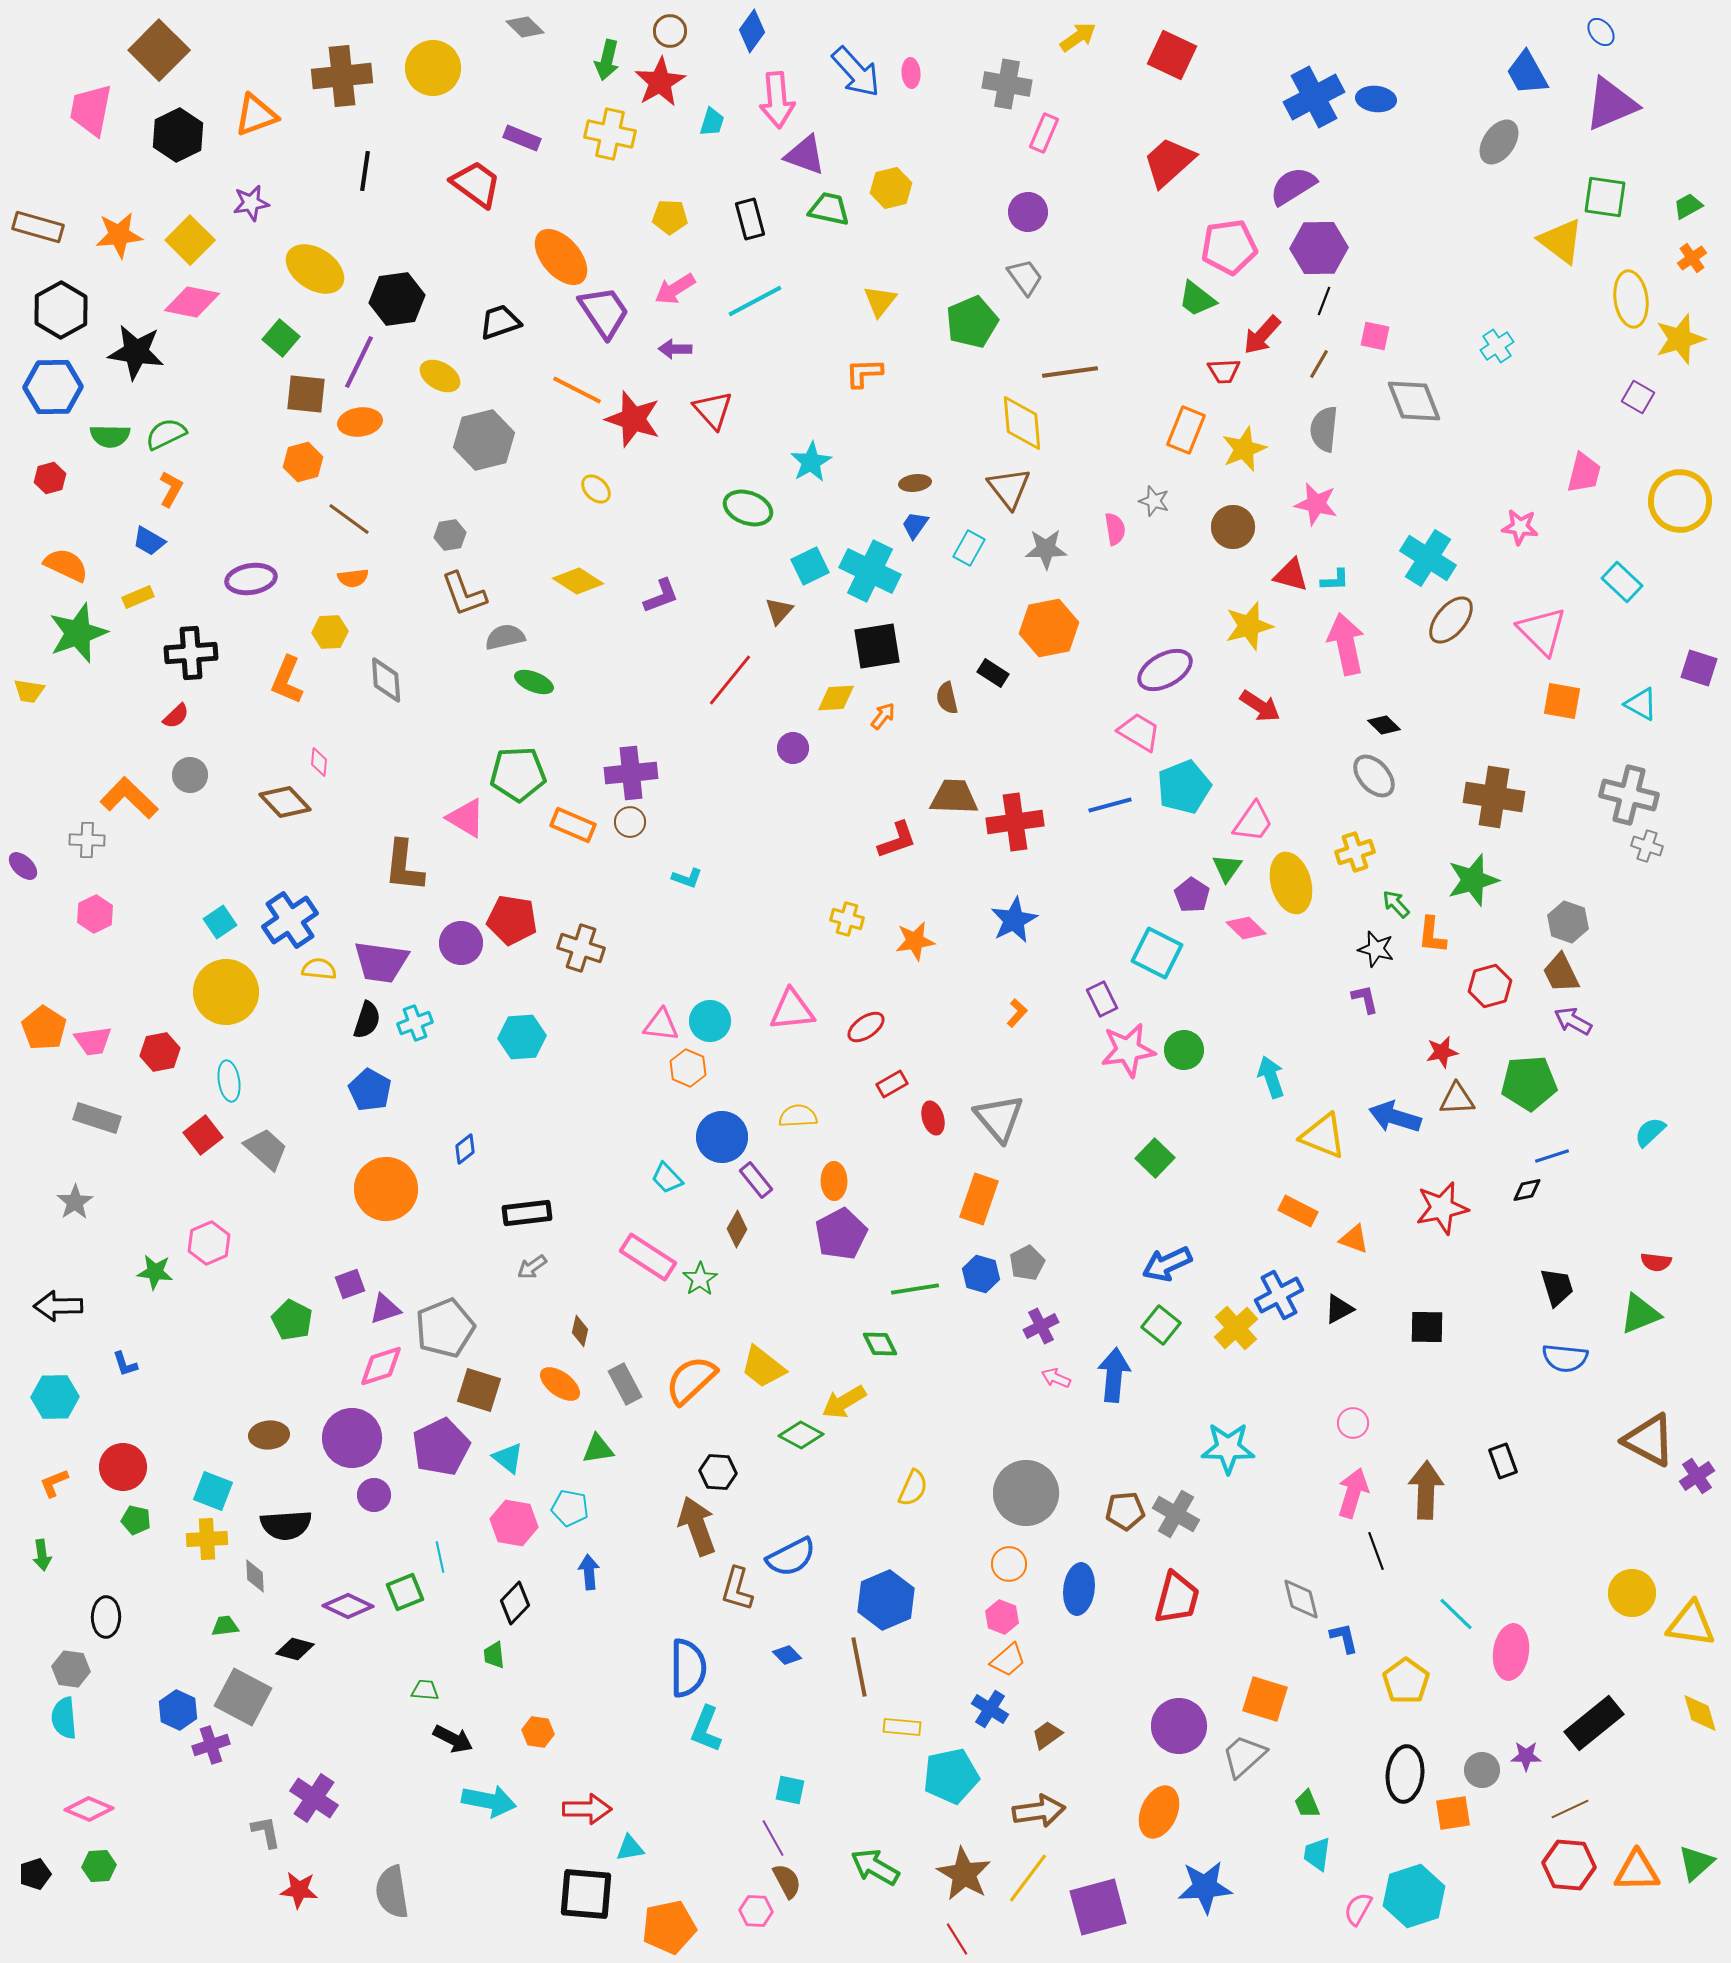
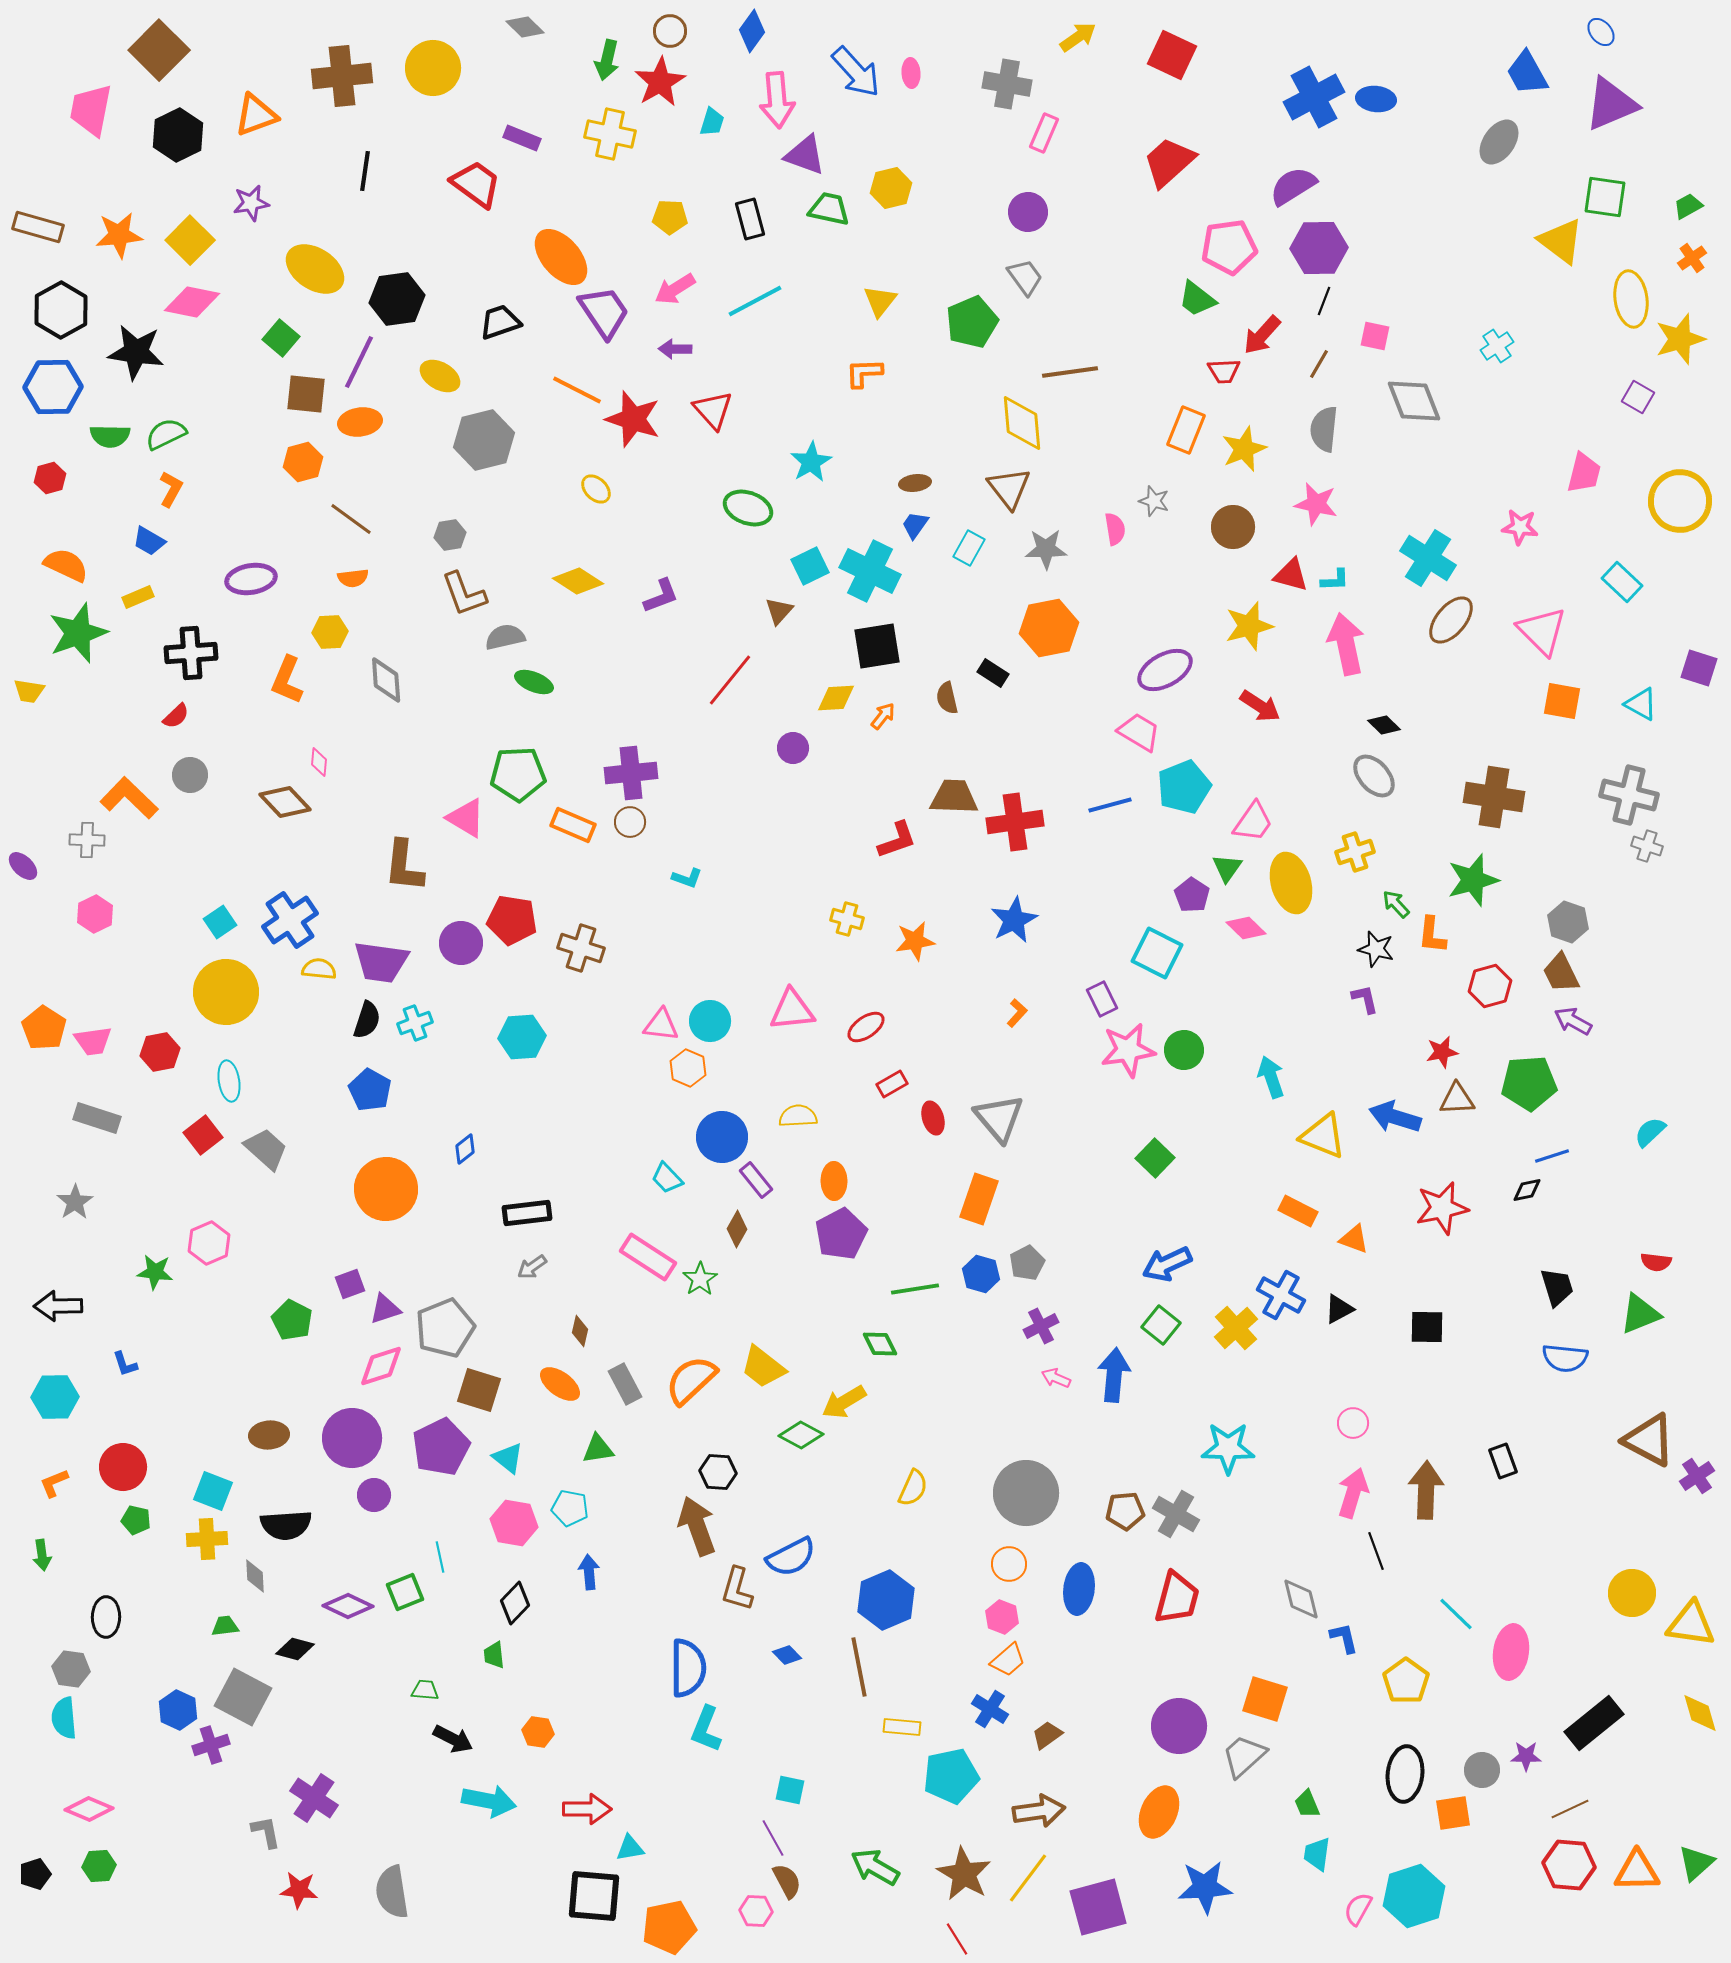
brown line at (349, 519): moved 2 px right
blue cross at (1279, 1295): moved 2 px right; rotated 33 degrees counterclockwise
black square at (586, 1894): moved 8 px right, 2 px down
